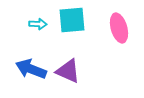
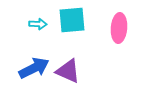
pink ellipse: rotated 20 degrees clockwise
blue arrow: moved 3 px right, 1 px up; rotated 132 degrees clockwise
